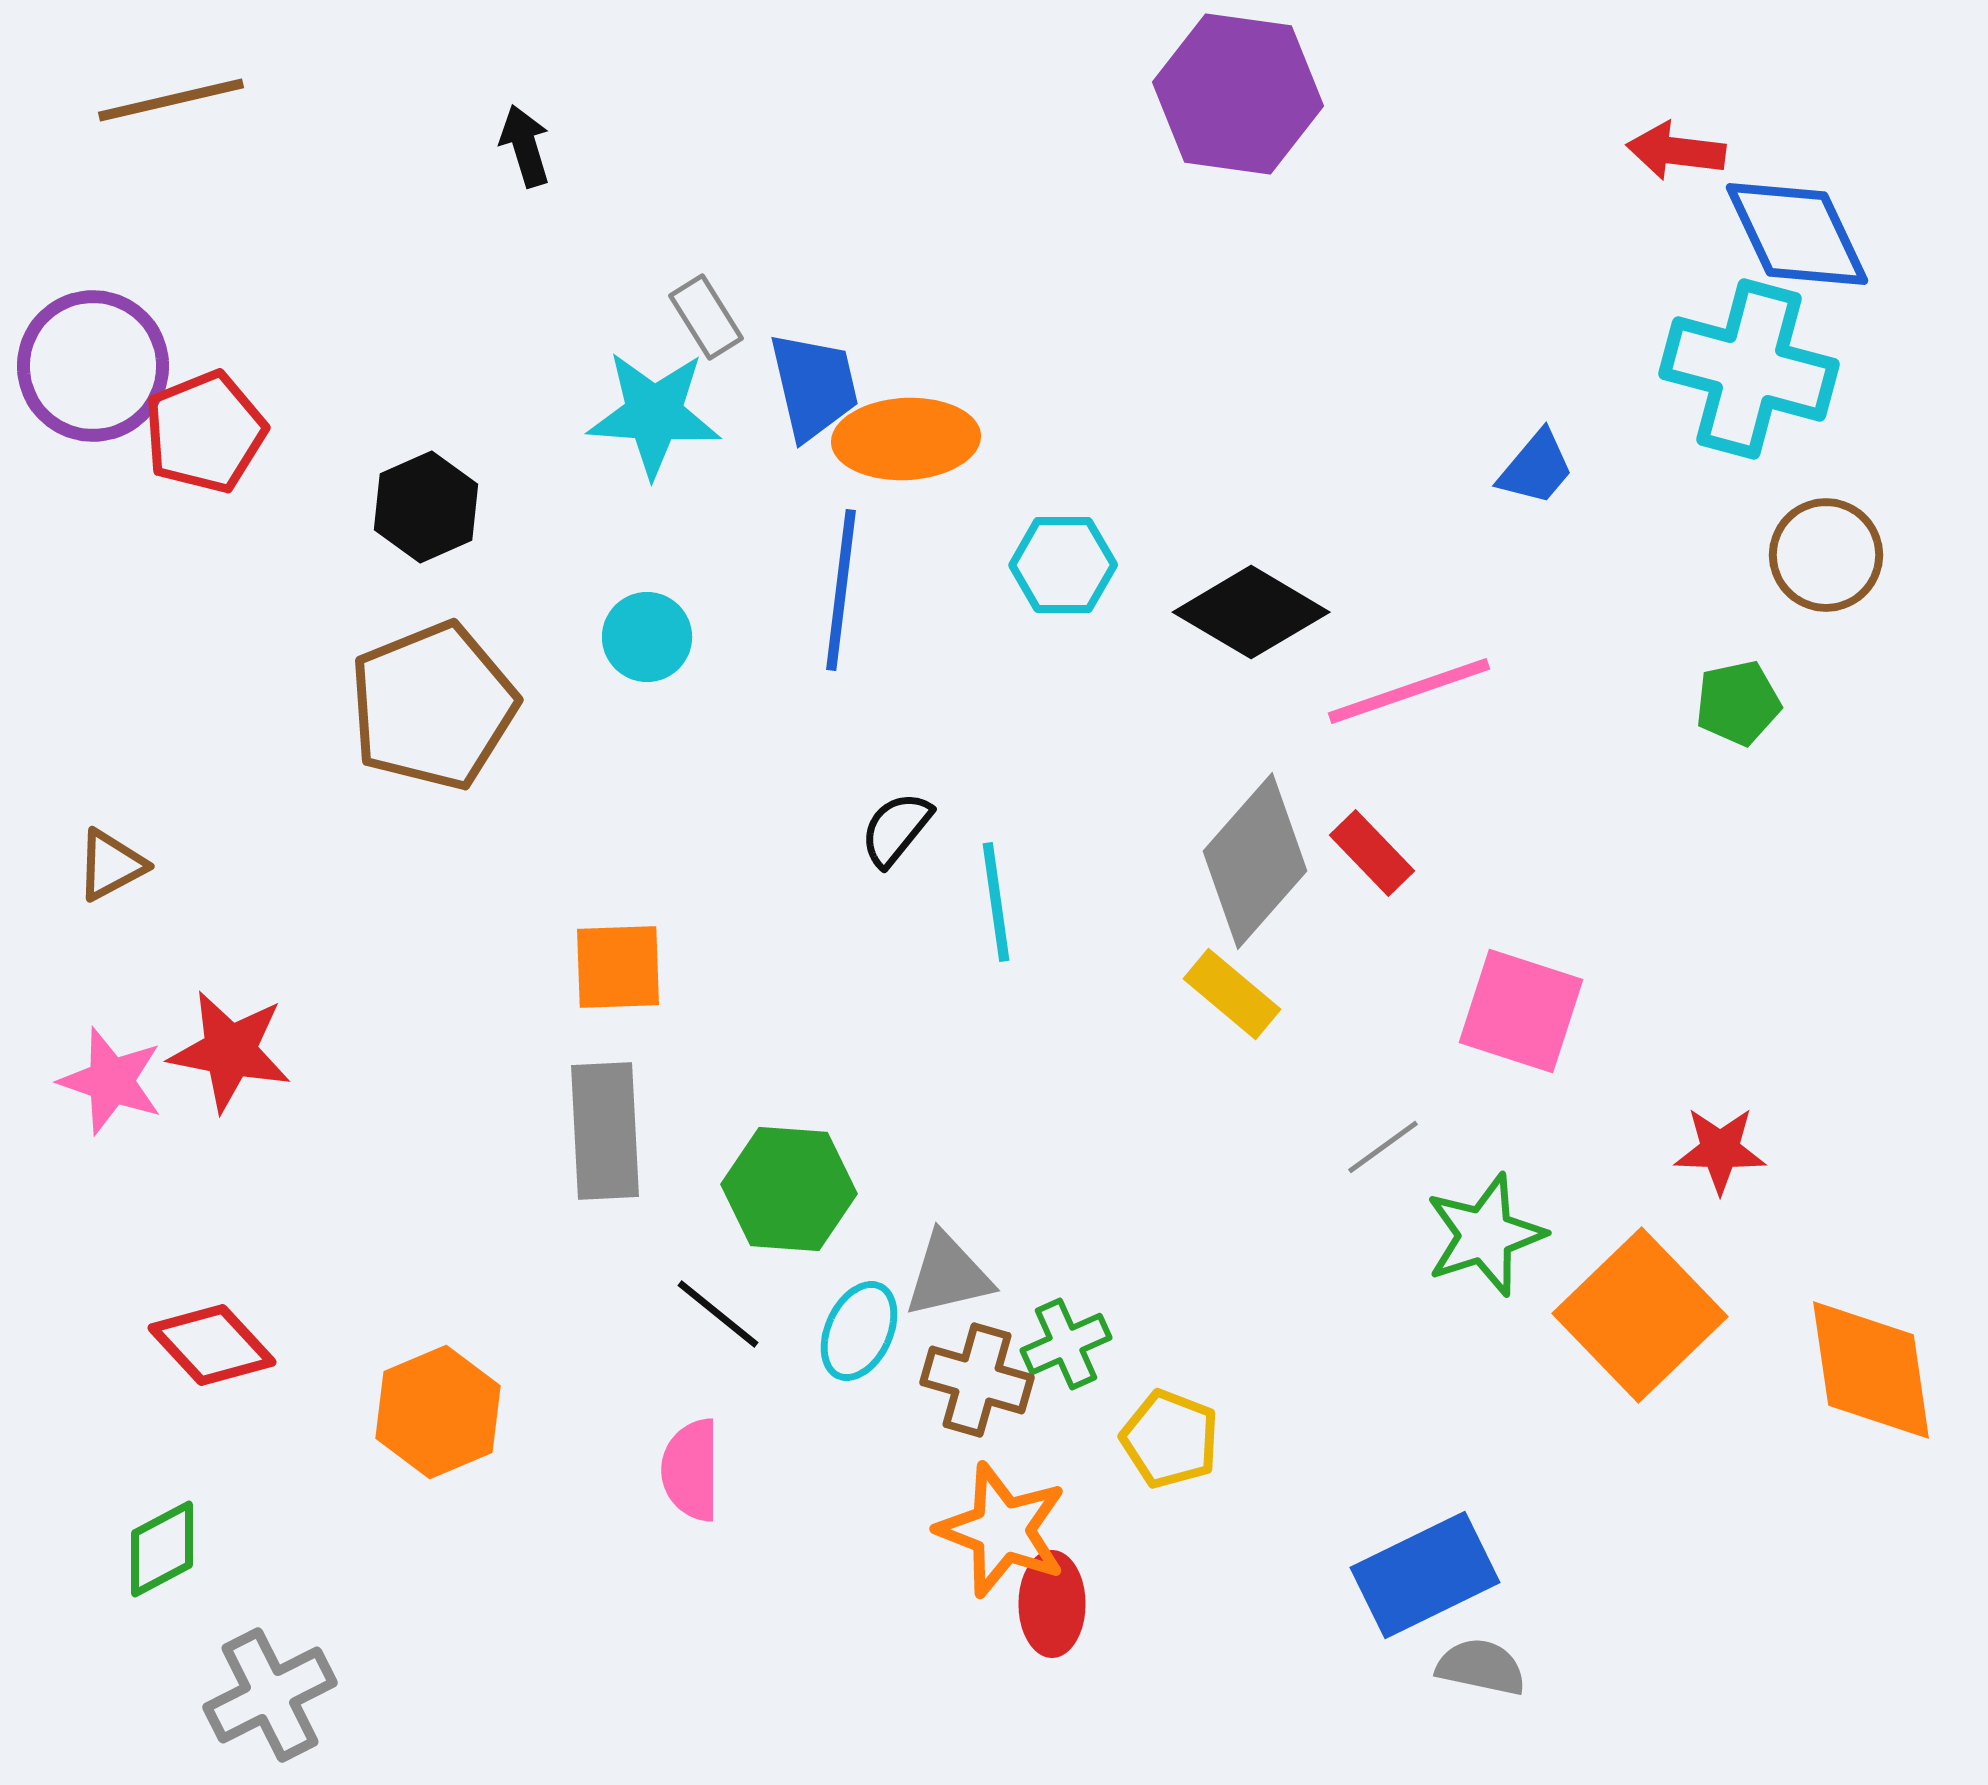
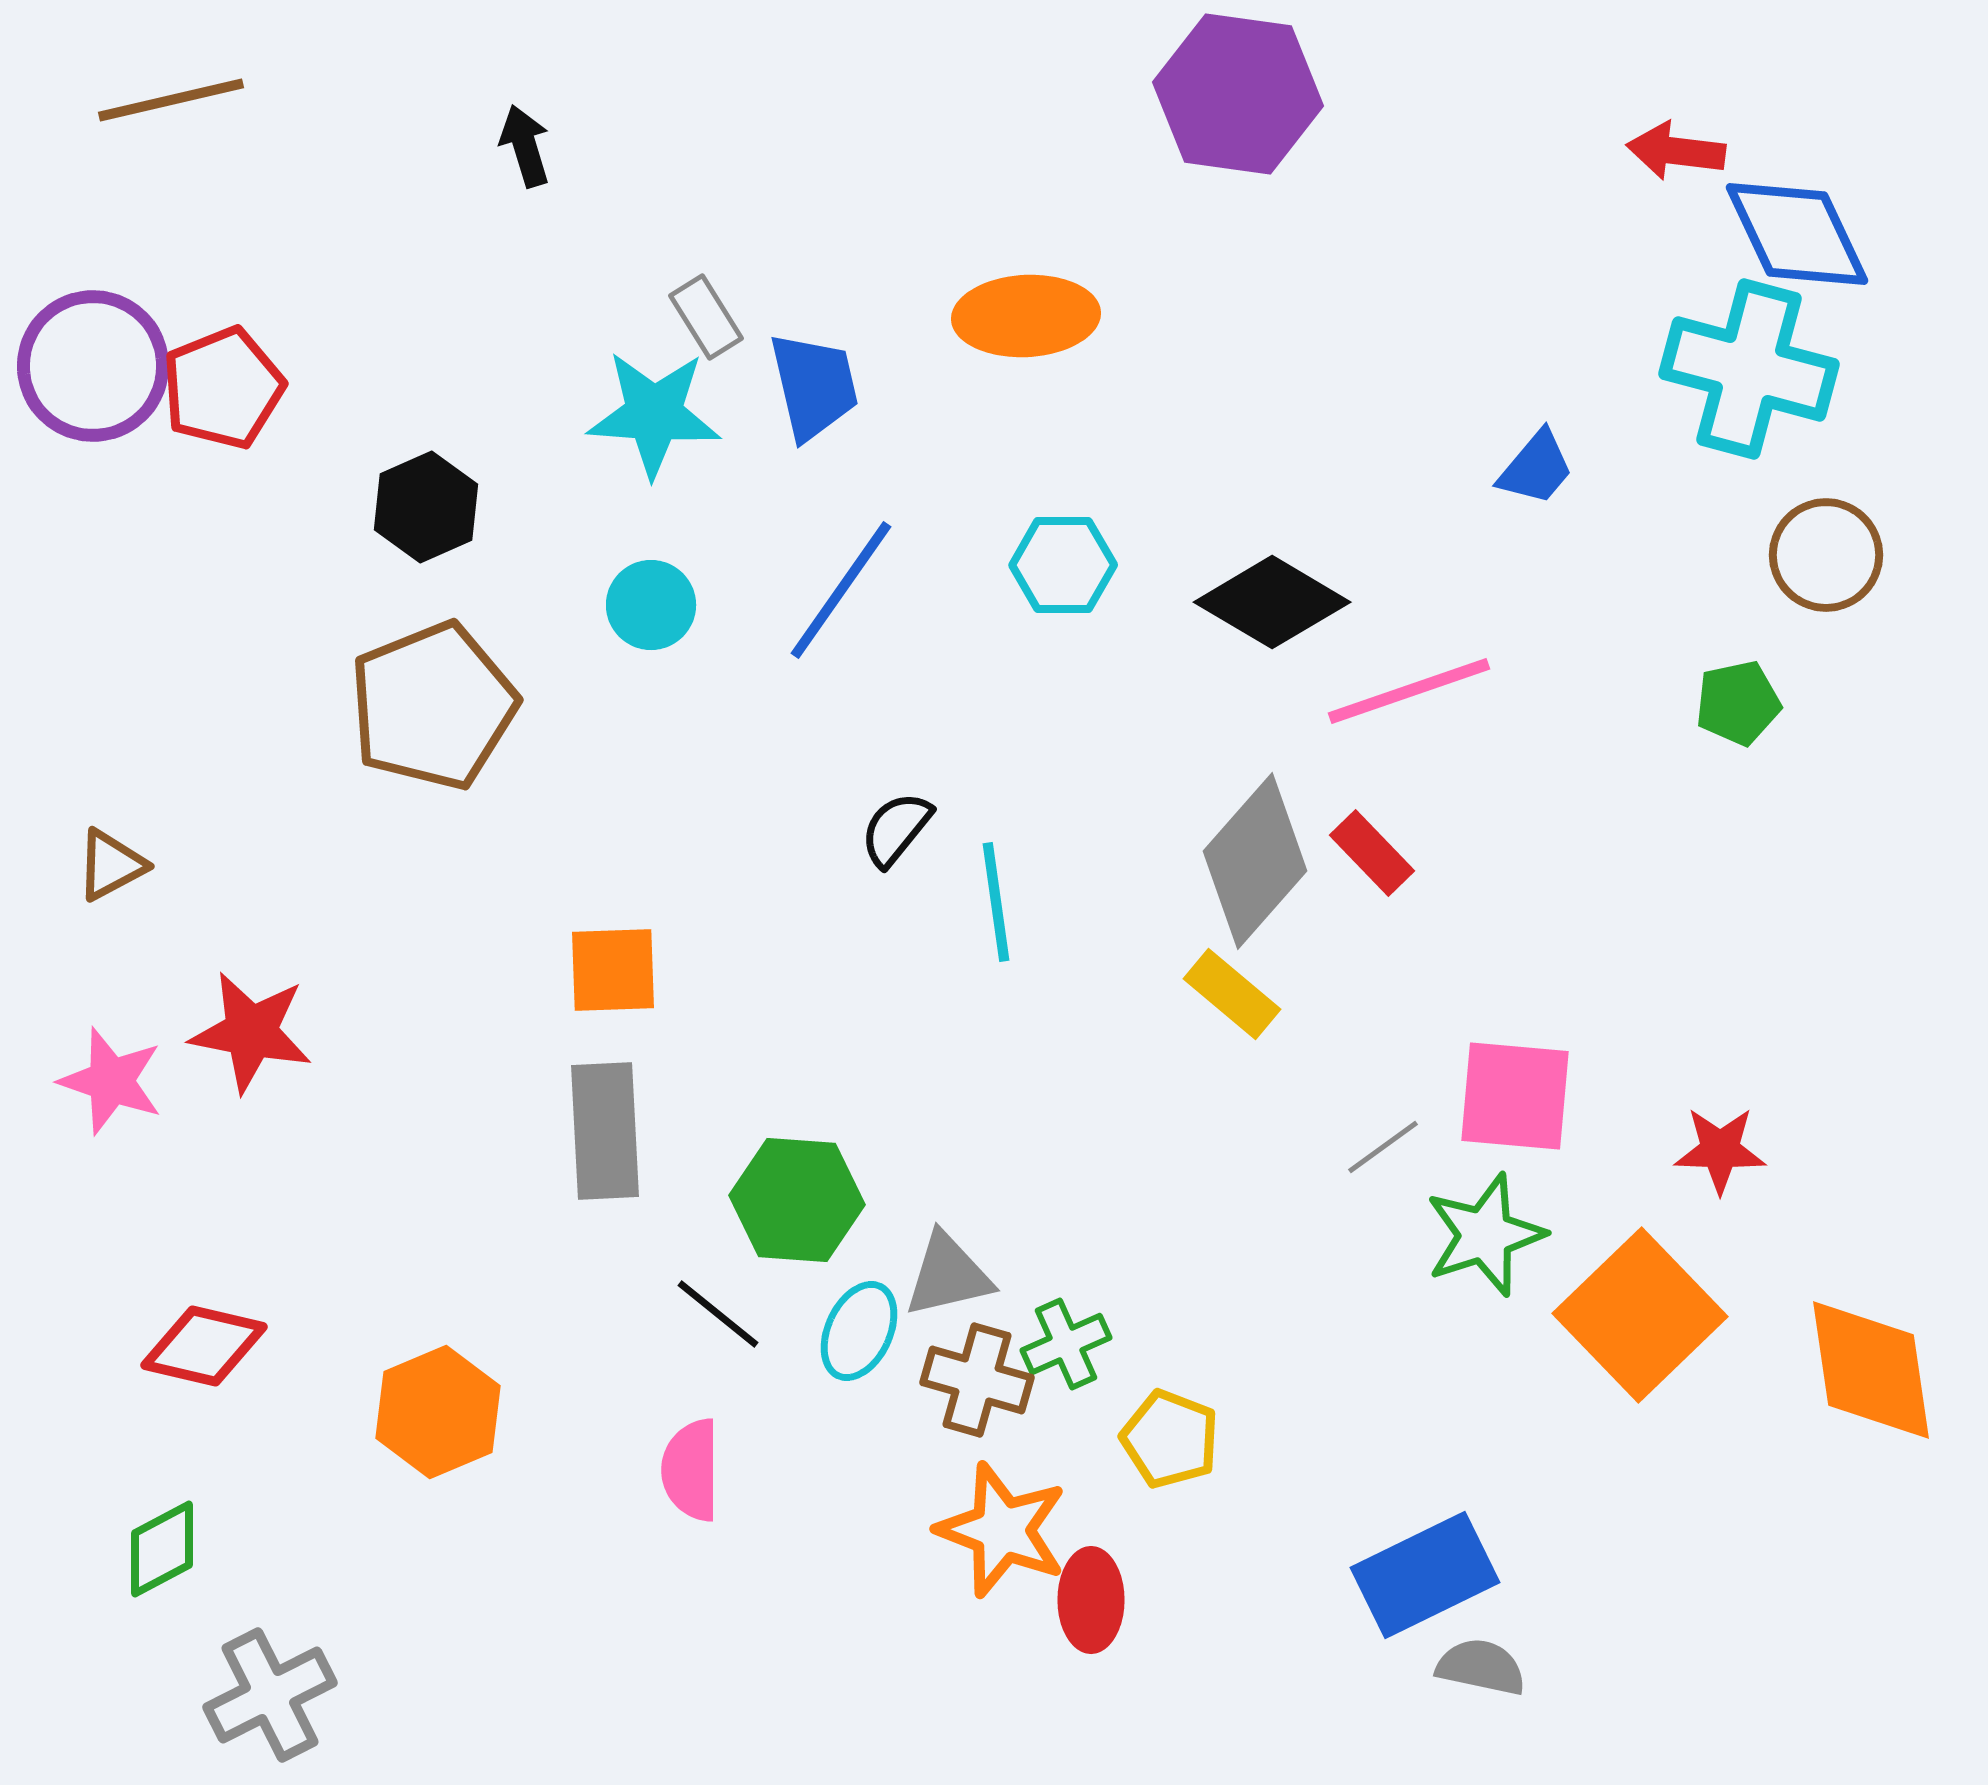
red pentagon at (205, 432): moved 18 px right, 44 px up
orange ellipse at (906, 439): moved 120 px right, 123 px up
blue line at (841, 590): rotated 28 degrees clockwise
black diamond at (1251, 612): moved 21 px right, 10 px up
cyan circle at (647, 637): moved 4 px right, 32 px up
orange square at (618, 967): moved 5 px left, 3 px down
pink square at (1521, 1011): moved 6 px left, 85 px down; rotated 13 degrees counterclockwise
red star at (230, 1051): moved 21 px right, 19 px up
green hexagon at (789, 1189): moved 8 px right, 11 px down
red diamond at (212, 1345): moved 8 px left, 1 px down; rotated 34 degrees counterclockwise
red ellipse at (1052, 1604): moved 39 px right, 4 px up
